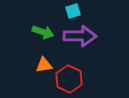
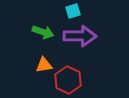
red hexagon: moved 1 px left, 1 px down
